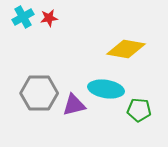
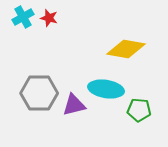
red star: rotated 24 degrees clockwise
